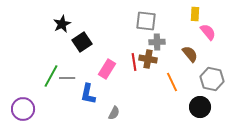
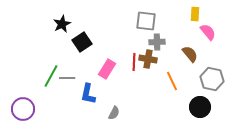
red line: rotated 12 degrees clockwise
orange line: moved 1 px up
